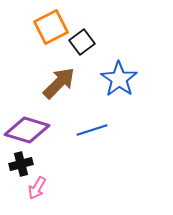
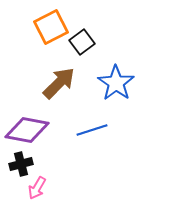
blue star: moved 3 px left, 4 px down
purple diamond: rotated 6 degrees counterclockwise
